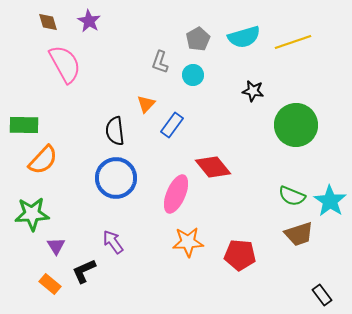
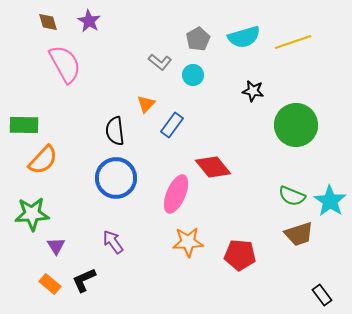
gray L-shape: rotated 70 degrees counterclockwise
black L-shape: moved 9 px down
